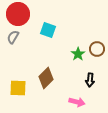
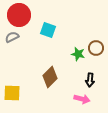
red circle: moved 1 px right, 1 px down
gray semicircle: moved 1 px left; rotated 32 degrees clockwise
brown circle: moved 1 px left, 1 px up
green star: rotated 24 degrees counterclockwise
brown diamond: moved 4 px right, 1 px up
yellow square: moved 6 px left, 5 px down
pink arrow: moved 5 px right, 3 px up
